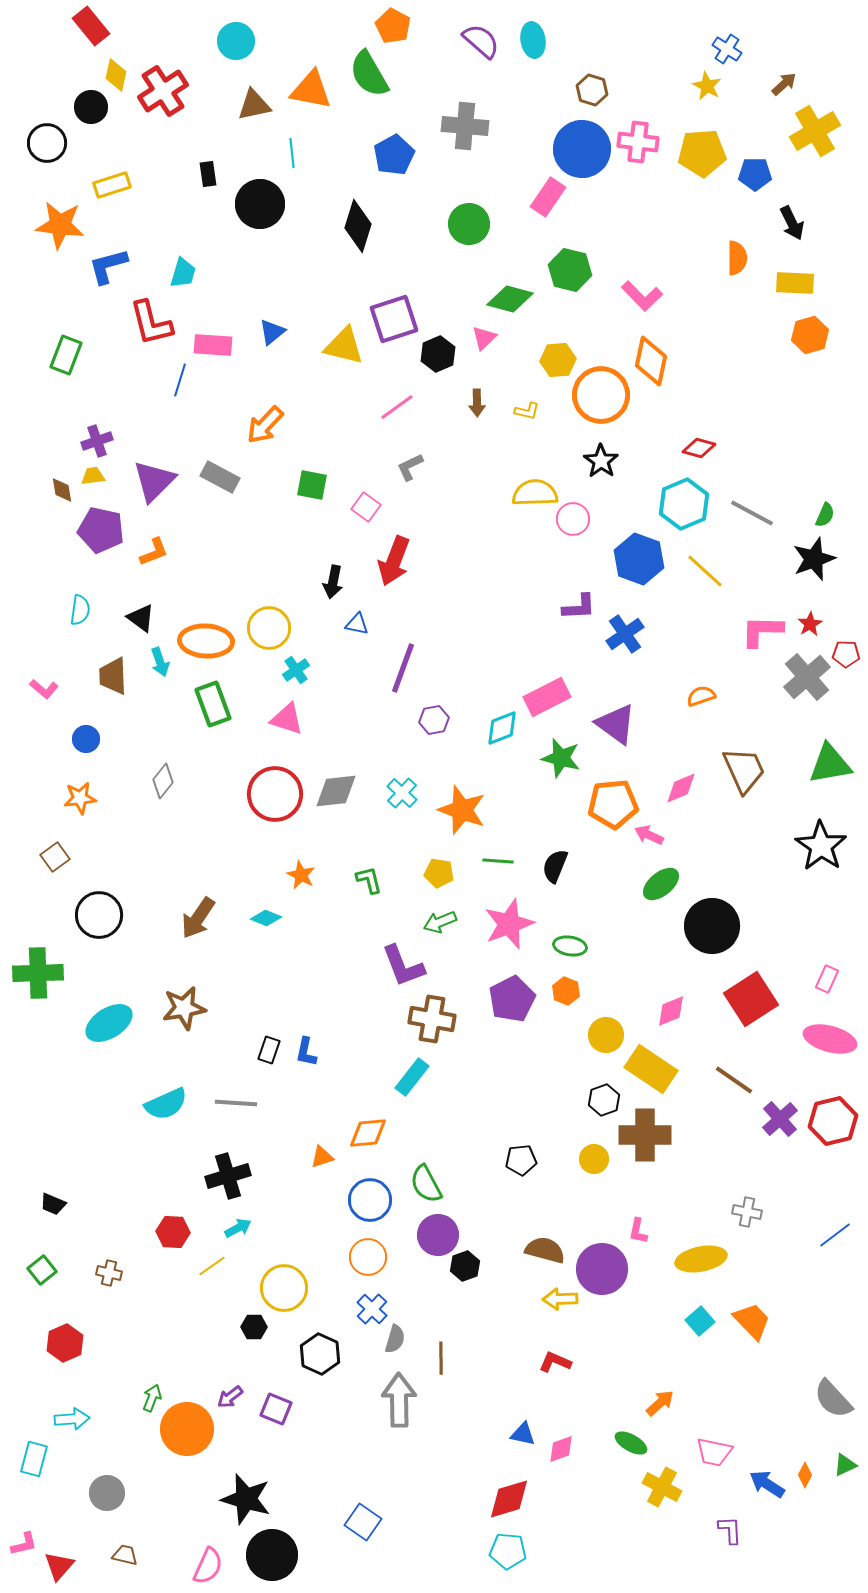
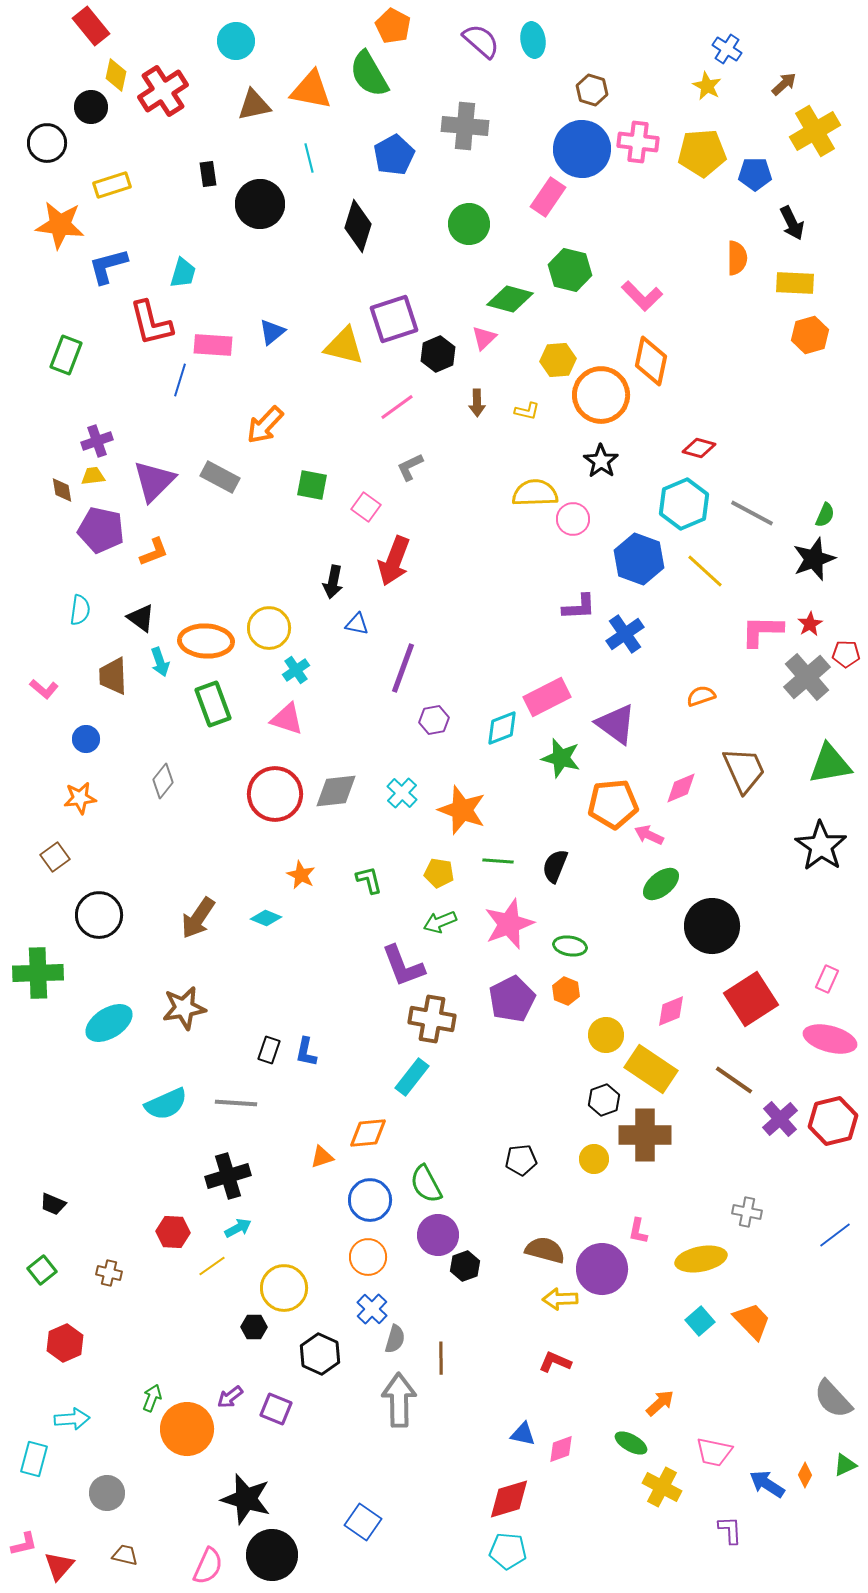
cyan line at (292, 153): moved 17 px right, 5 px down; rotated 8 degrees counterclockwise
